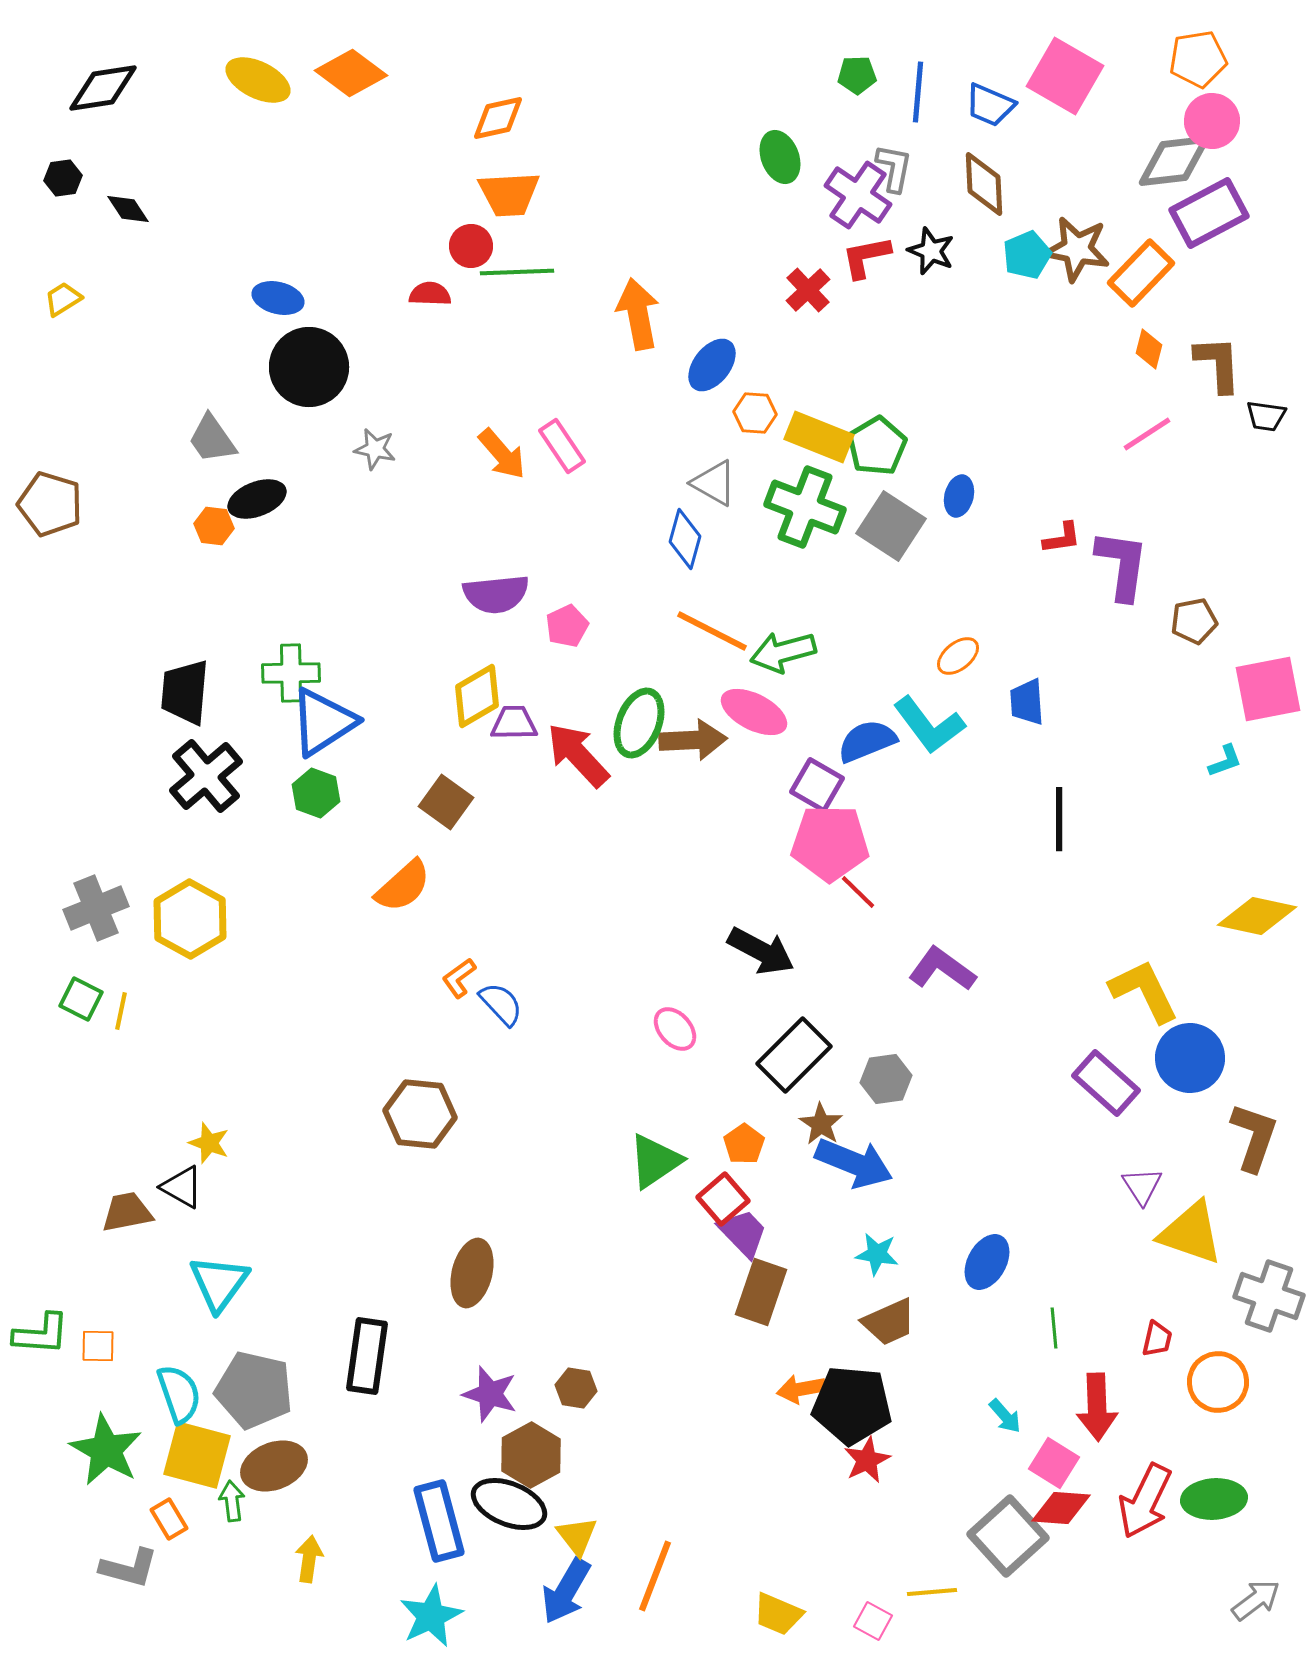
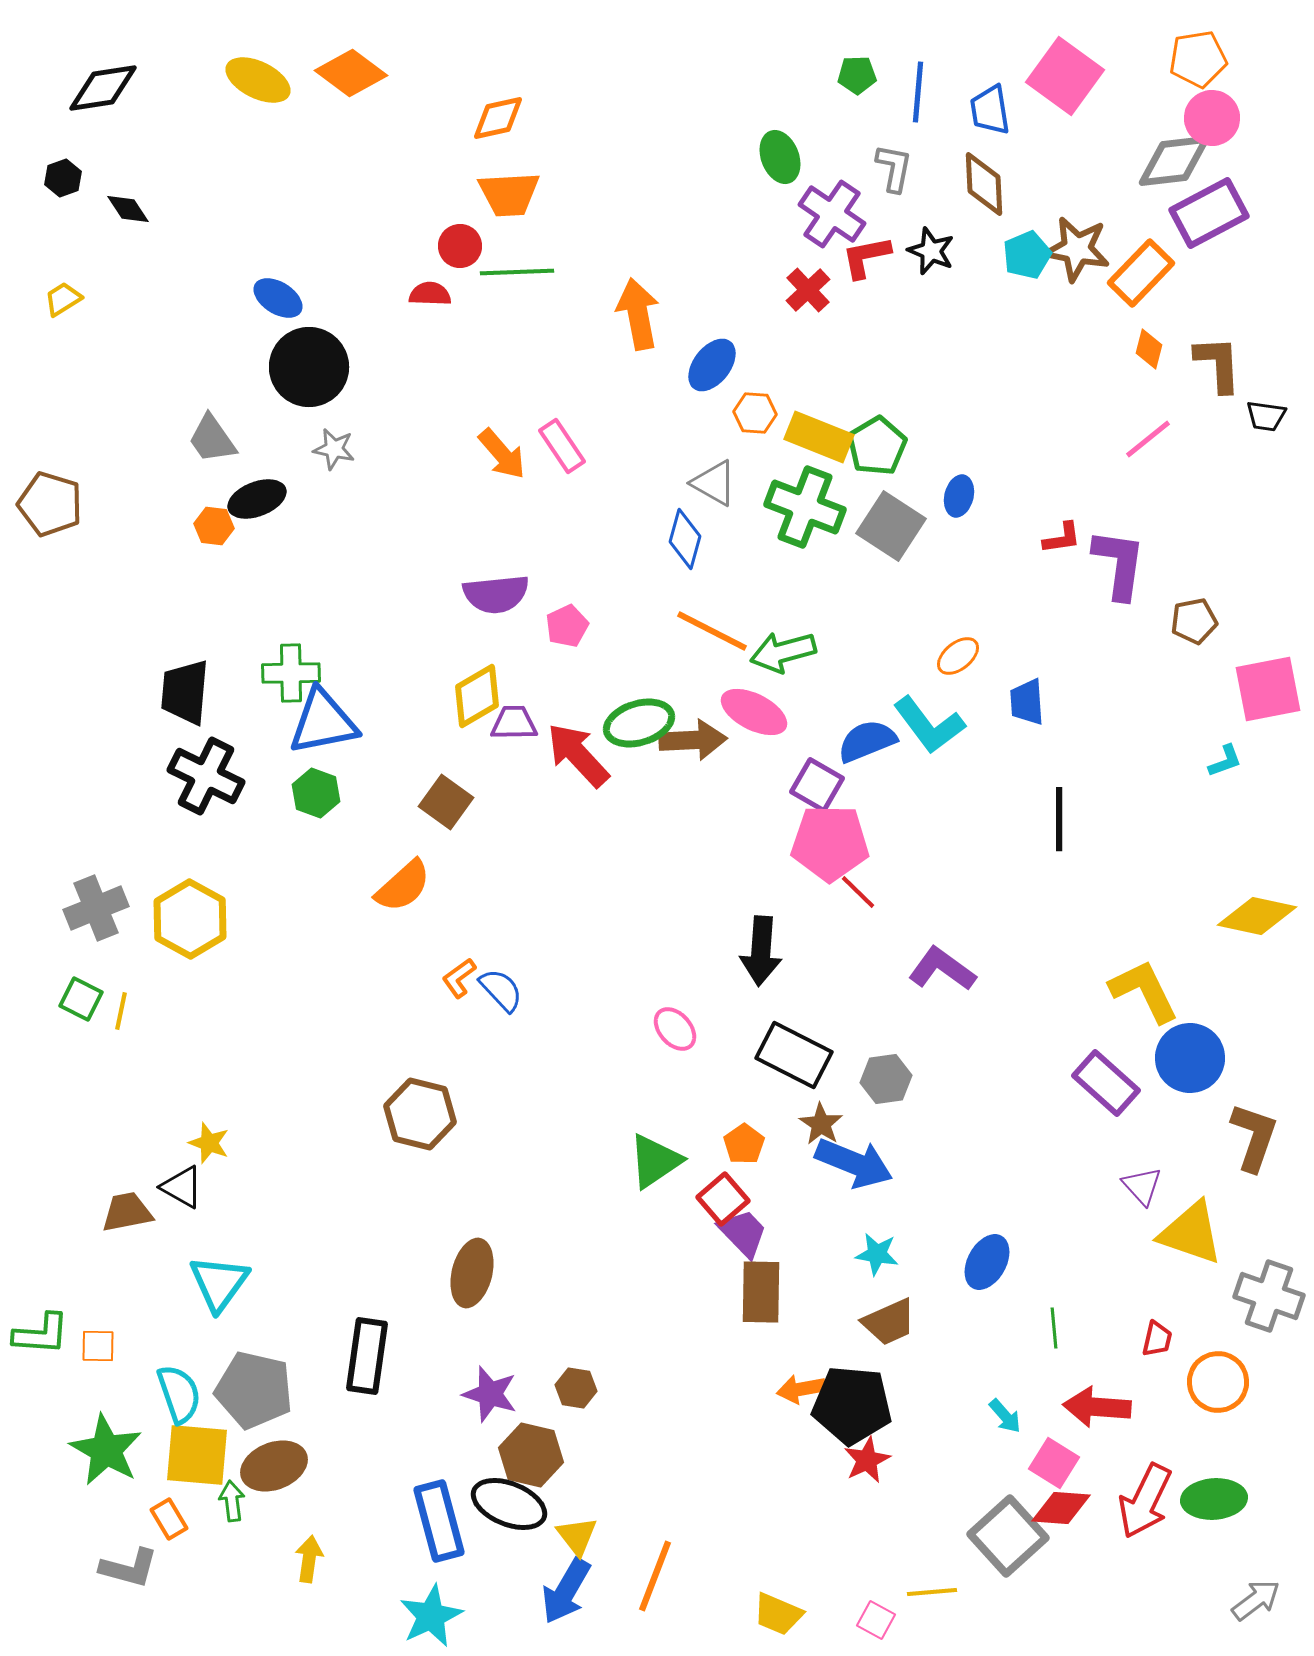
pink square at (1065, 76): rotated 6 degrees clockwise
blue trapezoid at (990, 105): moved 5 px down; rotated 58 degrees clockwise
pink circle at (1212, 121): moved 3 px up
black hexagon at (63, 178): rotated 12 degrees counterclockwise
purple cross at (858, 195): moved 26 px left, 19 px down
red circle at (471, 246): moved 11 px left
blue ellipse at (278, 298): rotated 18 degrees clockwise
pink line at (1147, 434): moved 1 px right, 5 px down; rotated 6 degrees counterclockwise
gray star at (375, 449): moved 41 px left
purple L-shape at (1122, 565): moved 3 px left, 1 px up
blue triangle at (323, 722): rotated 22 degrees clockwise
green ellipse at (639, 723): rotated 52 degrees clockwise
black cross at (206, 776): rotated 24 degrees counterclockwise
black arrow at (761, 951): rotated 66 degrees clockwise
blue semicircle at (501, 1004): moved 14 px up
black rectangle at (794, 1055): rotated 72 degrees clockwise
brown hexagon at (420, 1114): rotated 8 degrees clockwise
purple triangle at (1142, 1186): rotated 9 degrees counterclockwise
brown rectangle at (761, 1292): rotated 18 degrees counterclockwise
red arrow at (1097, 1407): rotated 96 degrees clockwise
yellow square at (197, 1455): rotated 10 degrees counterclockwise
brown hexagon at (531, 1455): rotated 18 degrees counterclockwise
pink square at (873, 1621): moved 3 px right, 1 px up
